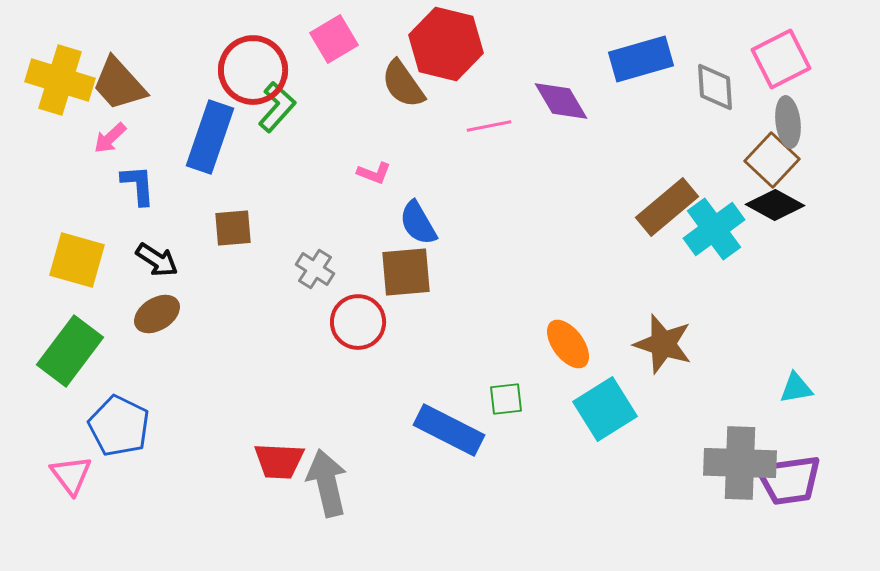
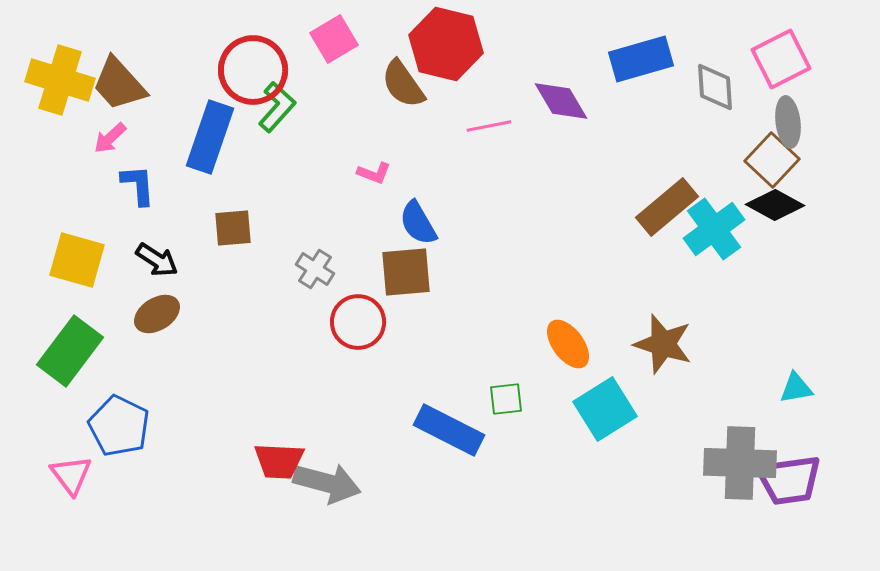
gray arrow at (327, 483): rotated 118 degrees clockwise
